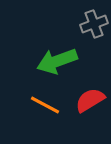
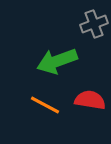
red semicircle: rotated 40 degrees clockwise
